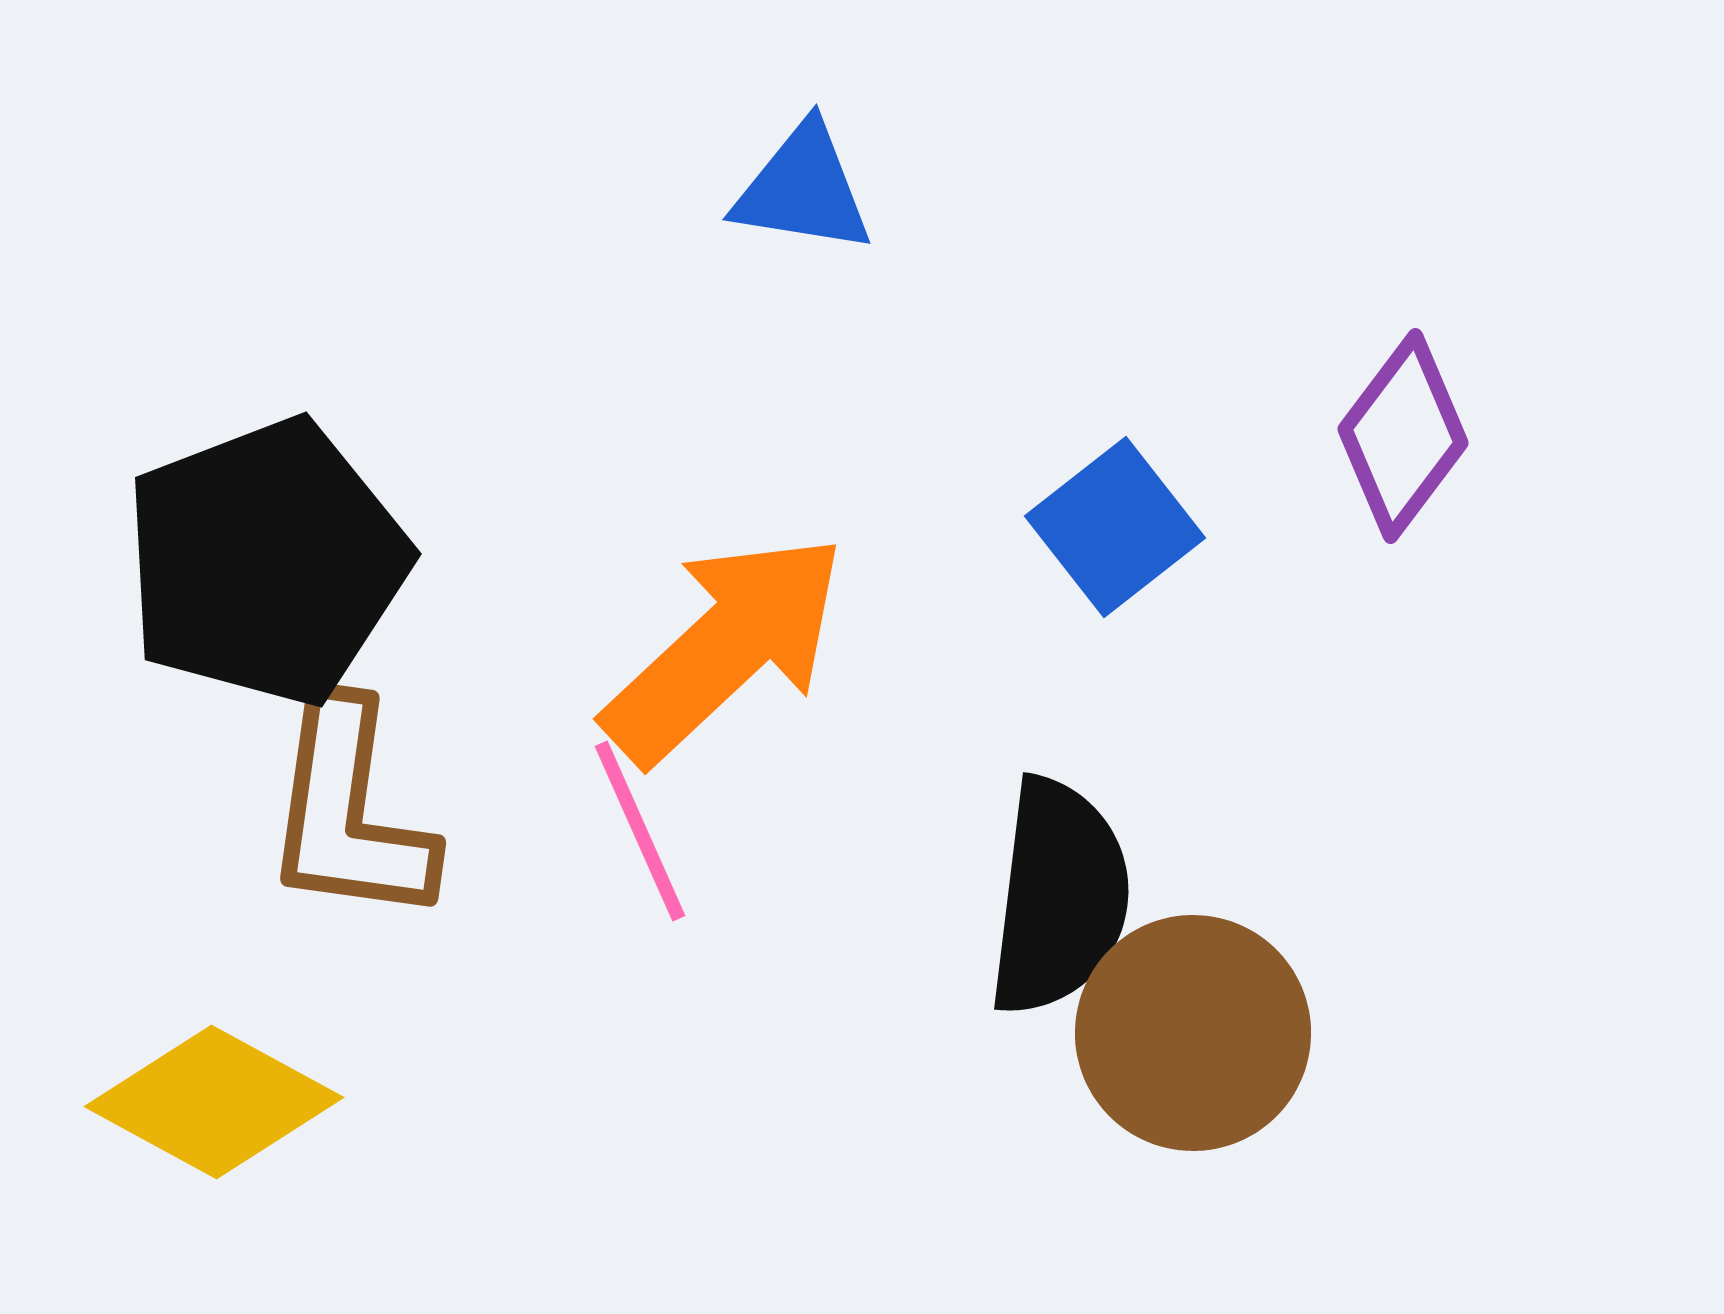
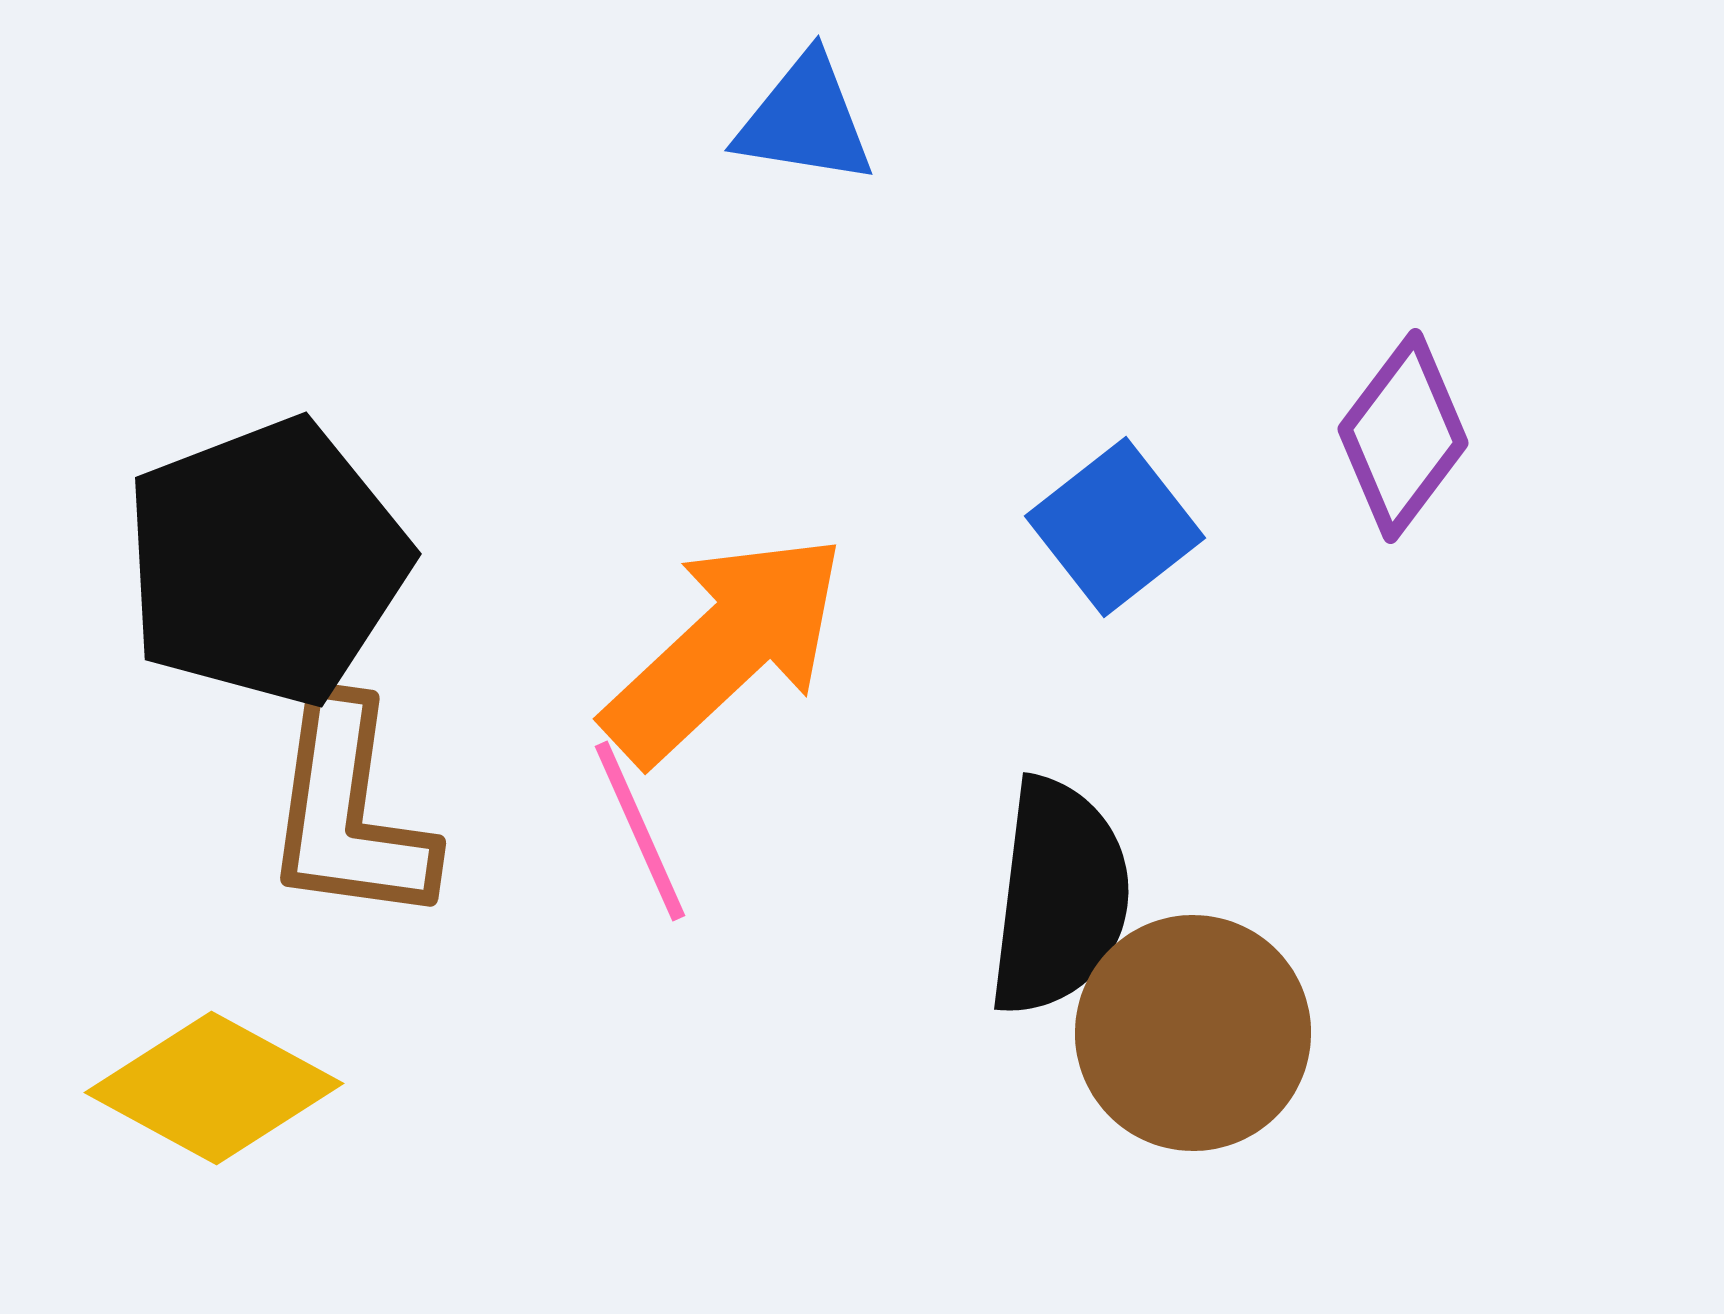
blue triangle: moved 2 px right, 69 px up
yellow diamond: moved 14 px up
